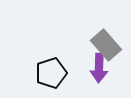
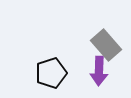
purple arrow: moved 3 px down
